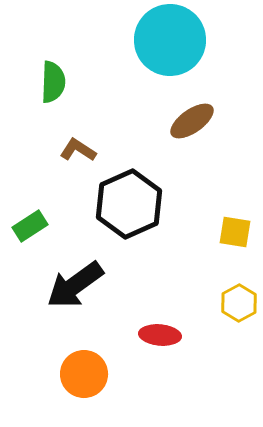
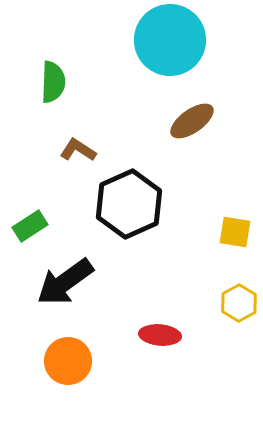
black arrow: moved 10 px left, 3 px up
orange circle: moved 16 px left, 13 px up
